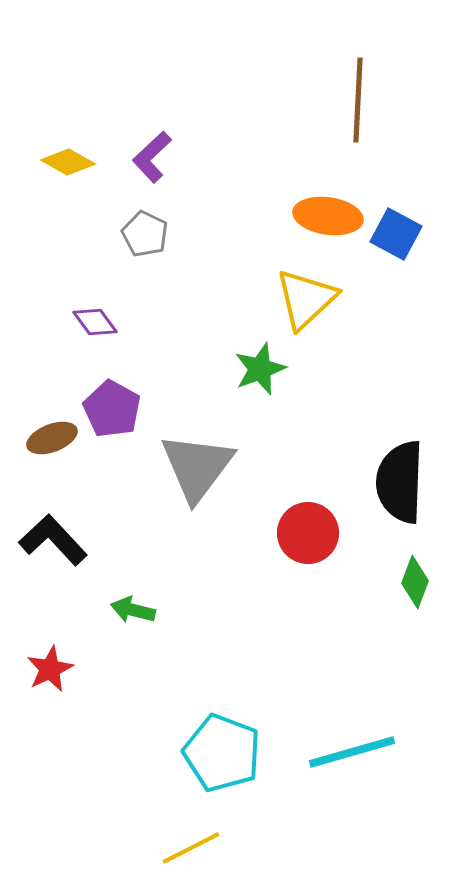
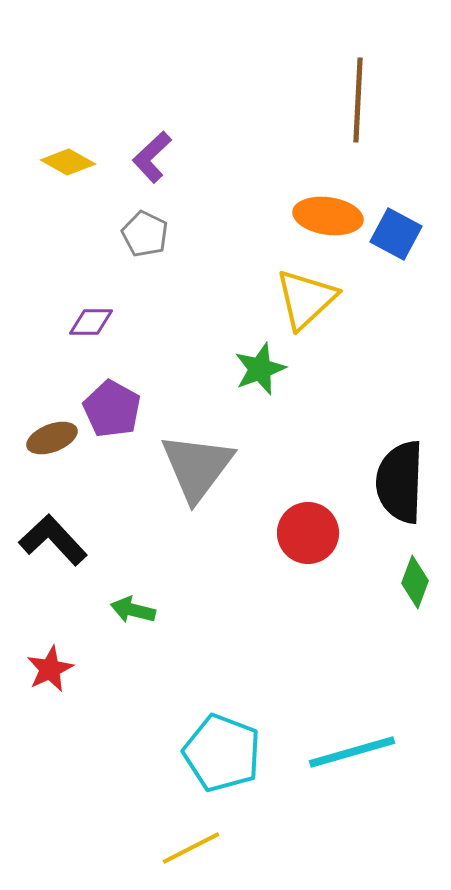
purple diamond: moved 4 px left; rotated 54 degrees counterclockwise
